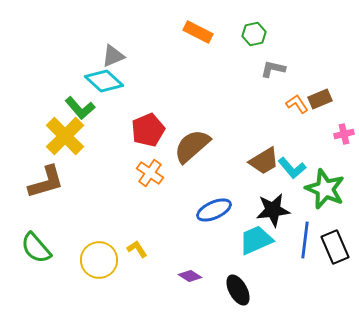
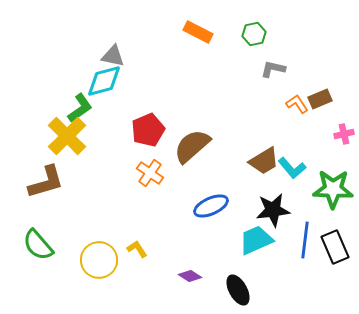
gray triangle: rotated 35 degrees clockwise
cyan diamond: rotated 57 degrees counterclockwise
green L-shape: rotated 84 degrees counterclockwise
yellow cross: moved 2 px right
green star: moved 8 px right; rotated 21 degrees counterclockwise
blue ellipse: moved 3 px left, 4 px up
green semicircle: moved 2 px right, 3 px up
